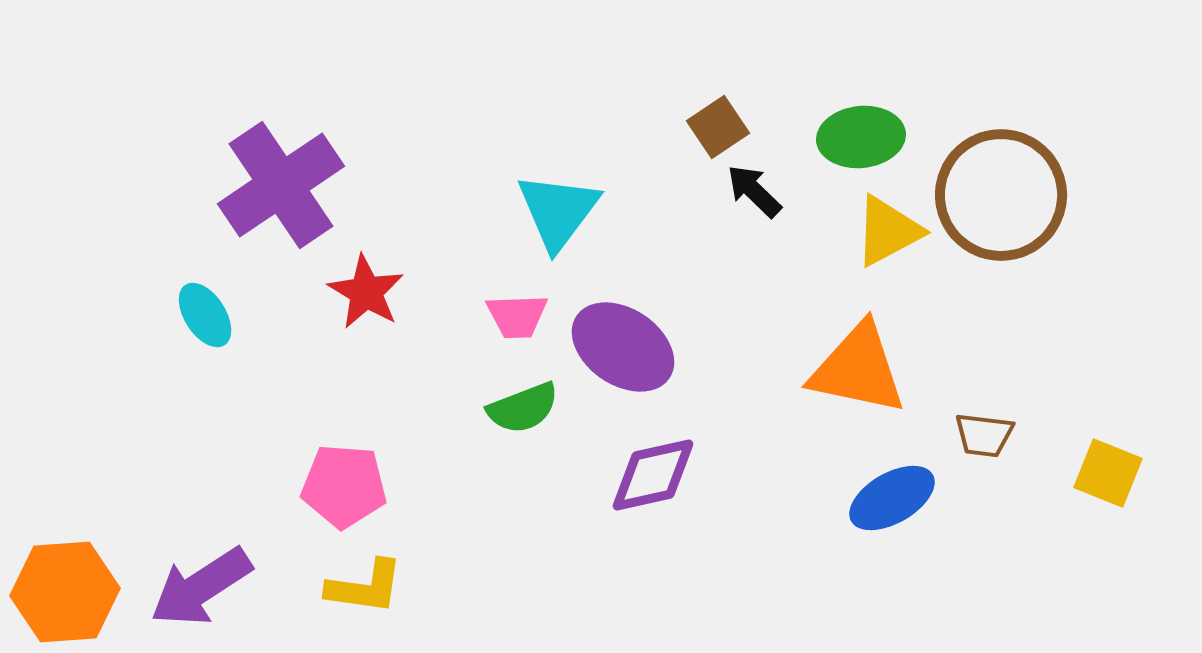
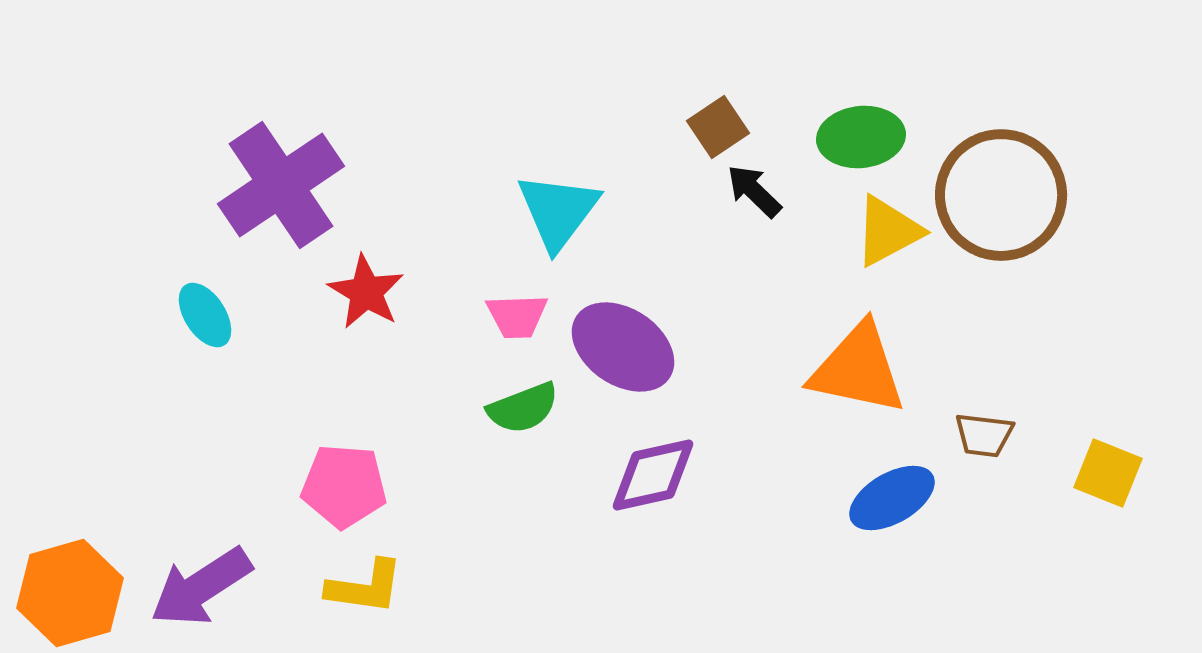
orange hexagon: moved 5 px right, 1 px down; rotated 12 degrees counterclockwise
